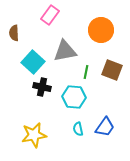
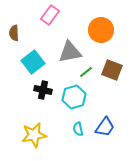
gray triangle: moved 5 px right, 1 px down
cyan square: rotated 10 degrees clockwise
green line: rotated 40 degrees clockwise
black cross: moved 1 px right, 3 px down
cyan hexagon: rotated 20 degrees counterclockwise
